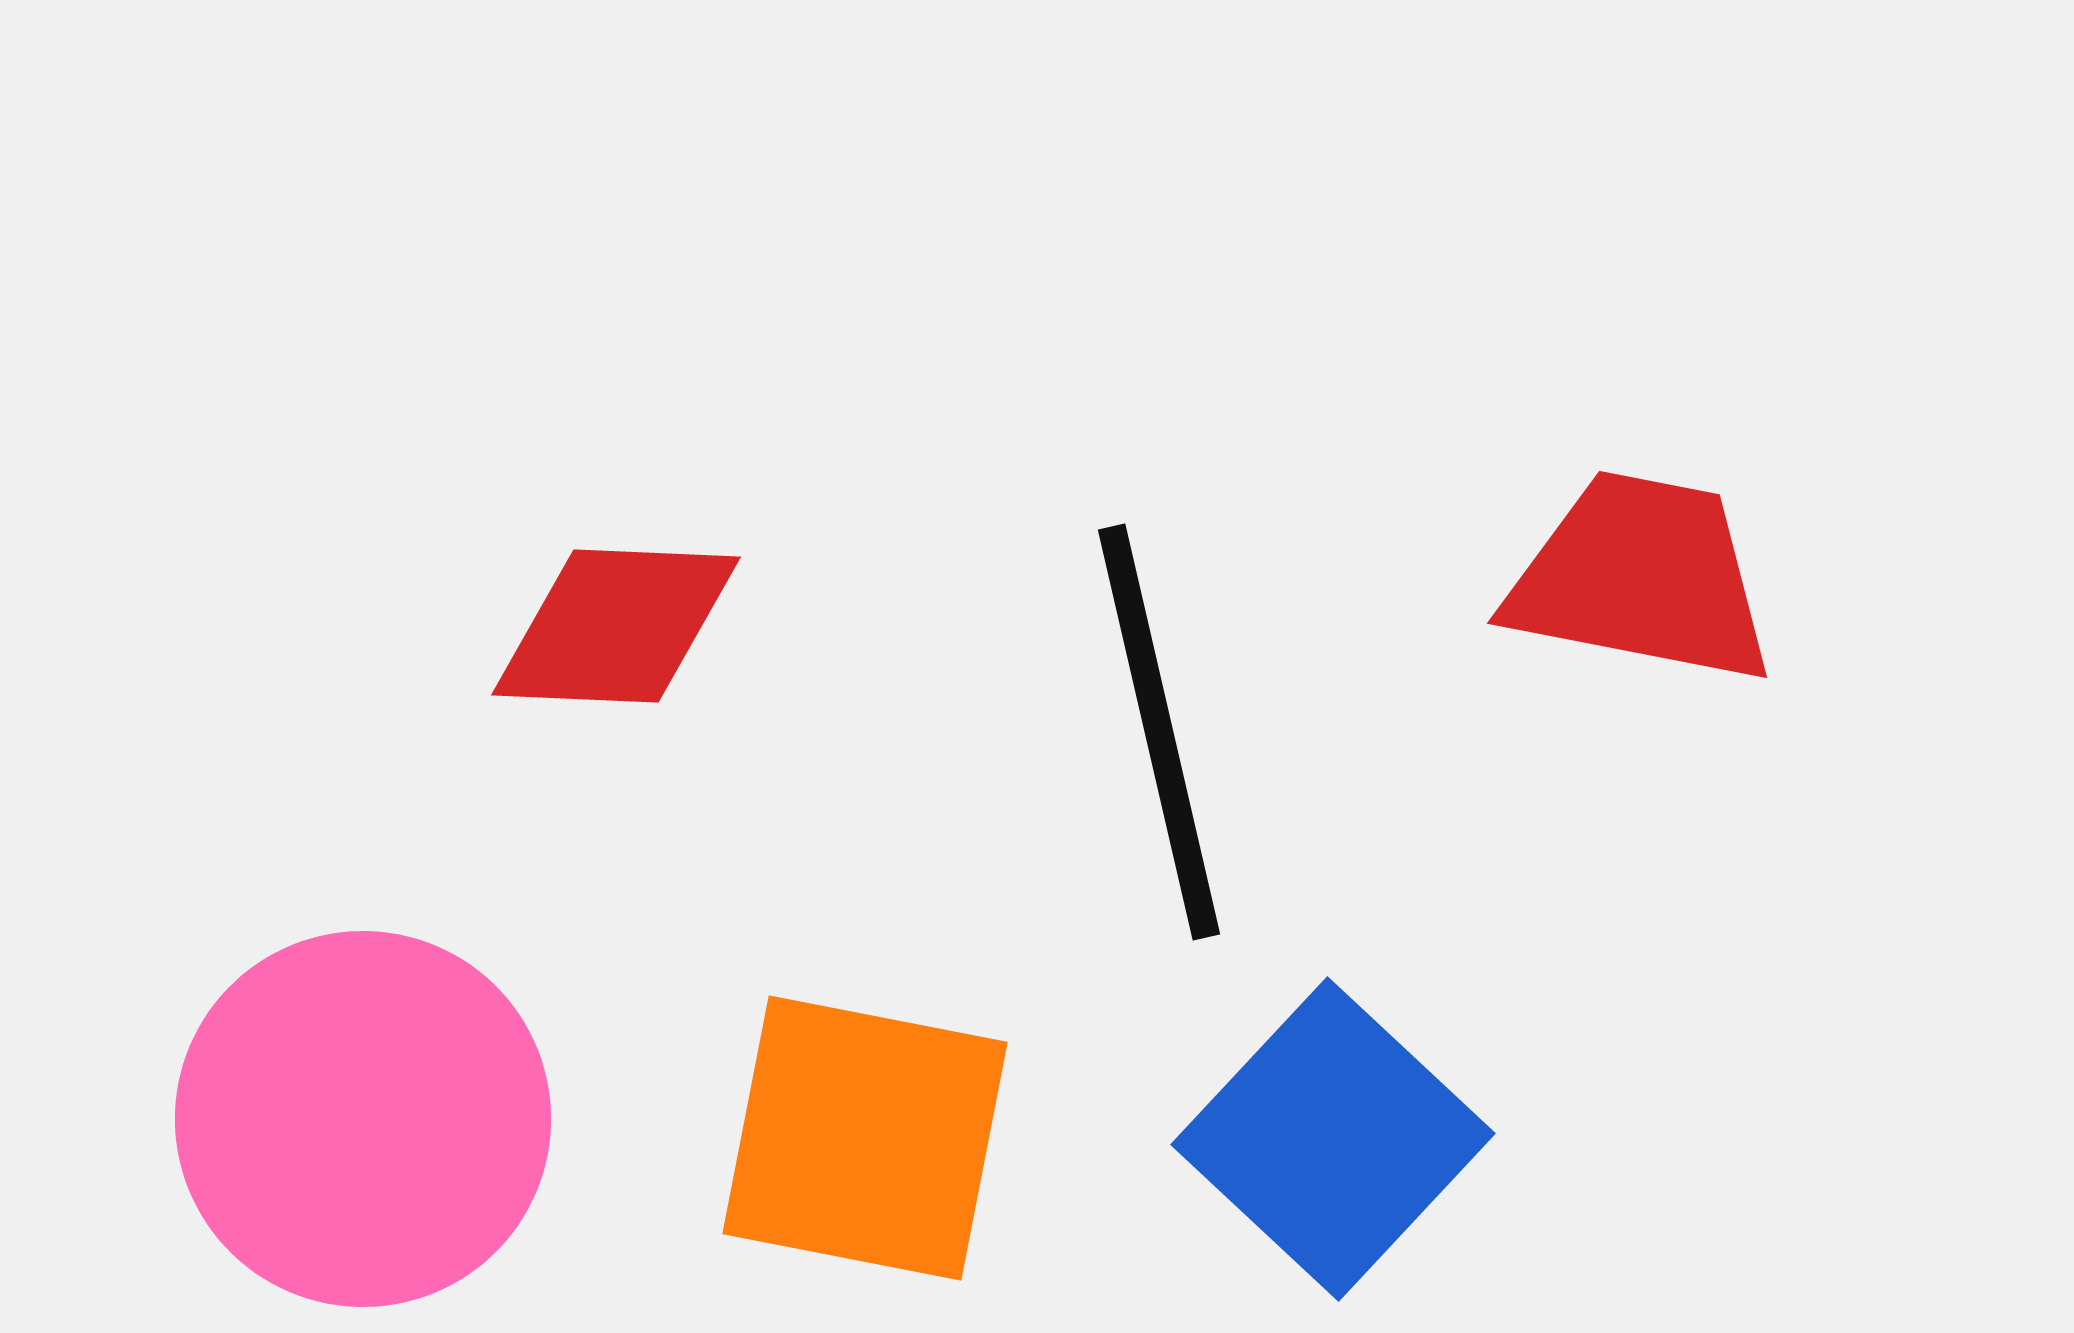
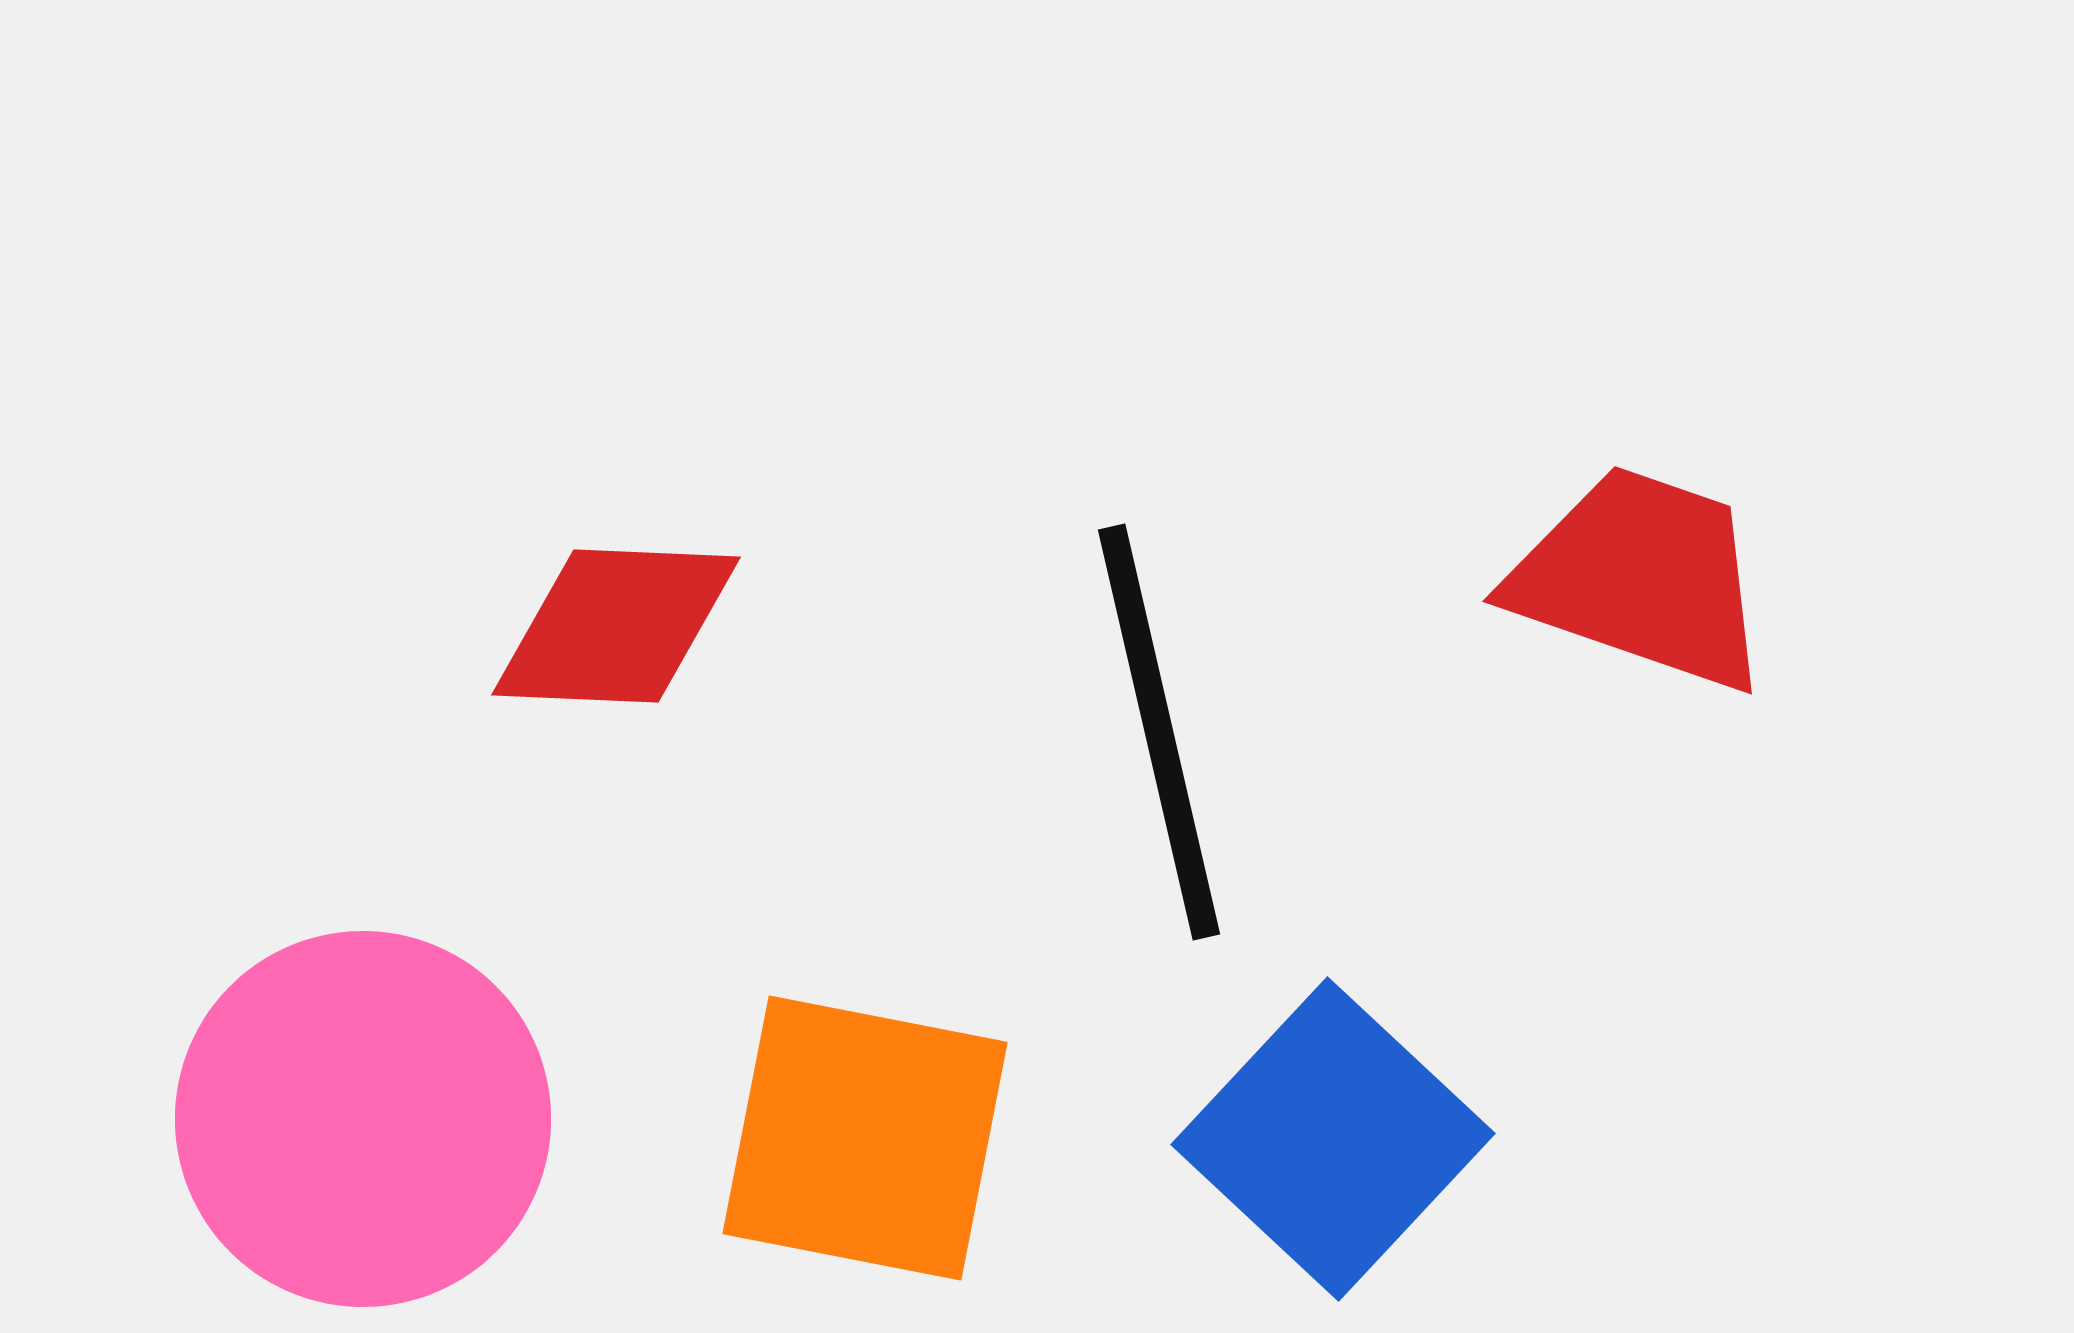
red trapezoid: rotated 8 degrees clockwise
